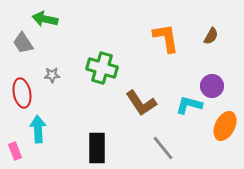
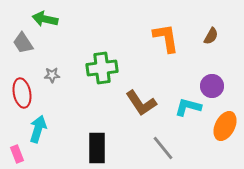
green cross: rotated 24 degrees counterclockwise
cyan L-shape: moved 1 px left, 2 px down
cyan arrow: rotated 20 degrees clockwise
pink rectangle: moved 2 px right, 3 px down
